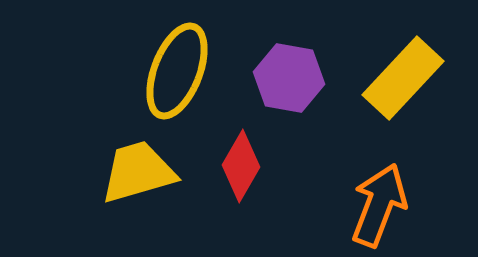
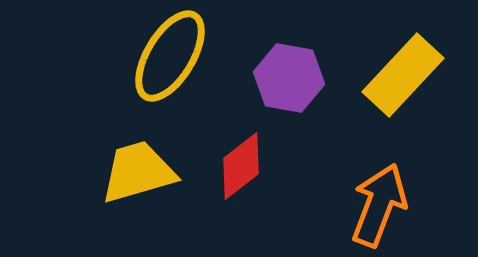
yellow ellipse: moved 7 px left, 15 px up; rotated 10 degrees clockwise
yellow rectangle: moved 3 px up
red diamond: rotated 22 degrees clockwise
